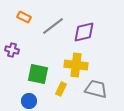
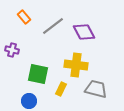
orange rectangle: rotated 24 degrees clockwise
purple diamond: rotated 75 degrees clockwise
